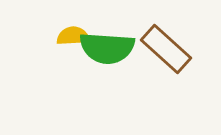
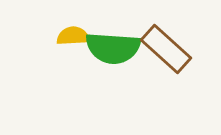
green semicircle: moved 6 px right
